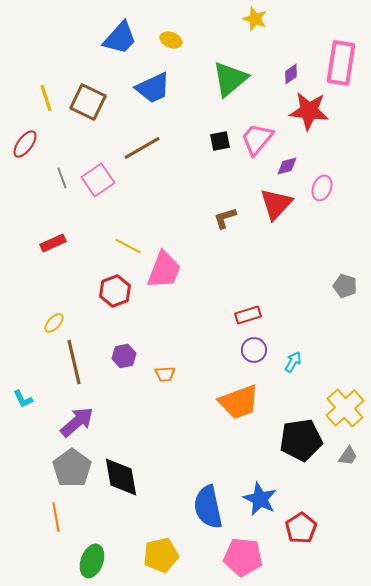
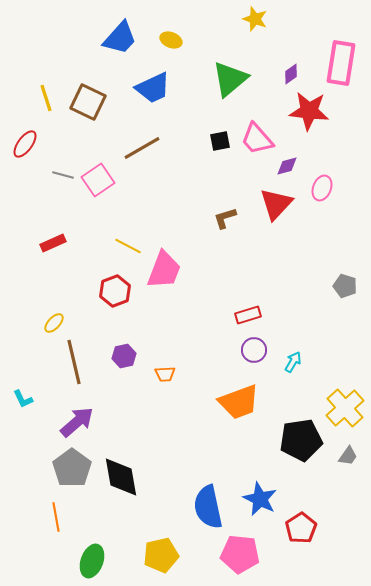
pink trapezoid at (257, 139): rotated 81 degrees counterclockwise
gray line at (62, 178): moved 1 px right, 3 px up; rotated 55 degrees counterclockwise
pink pentagon at (243, 557): moved 3 px left, 3 px up
